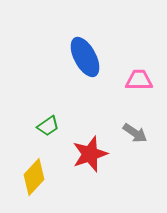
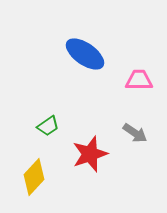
blue ellipse: moved 3 px up; rotated 27 degrees counterclockwise
